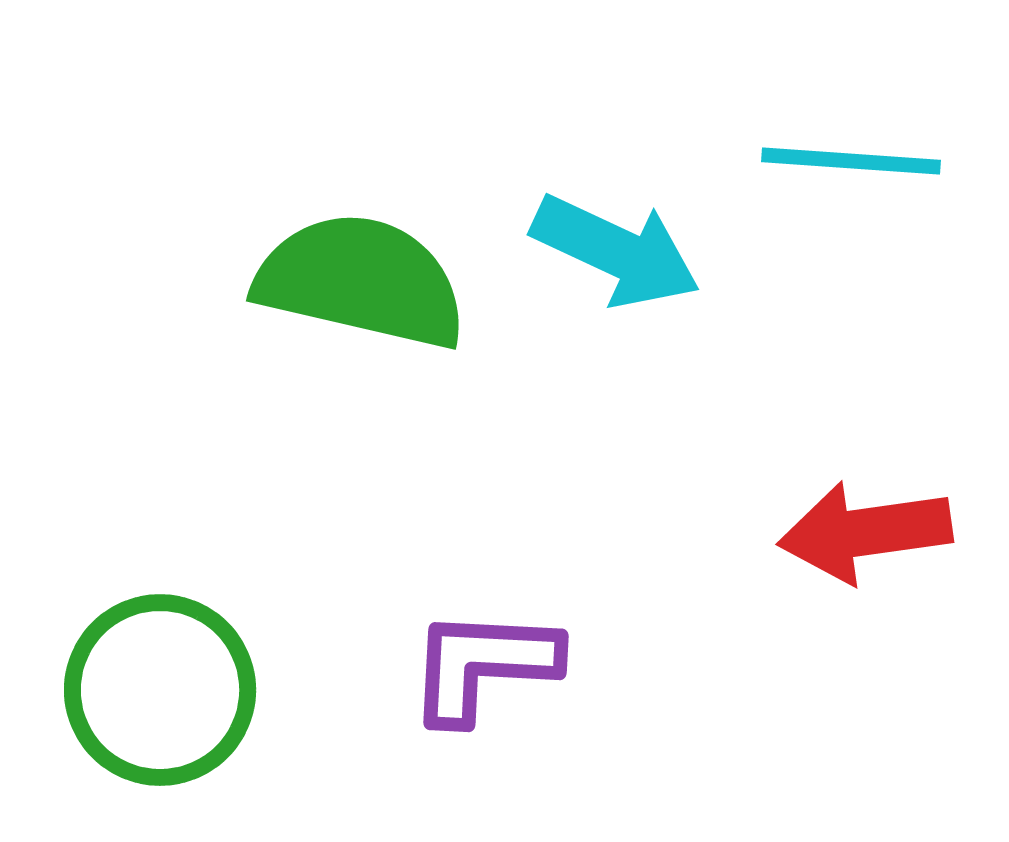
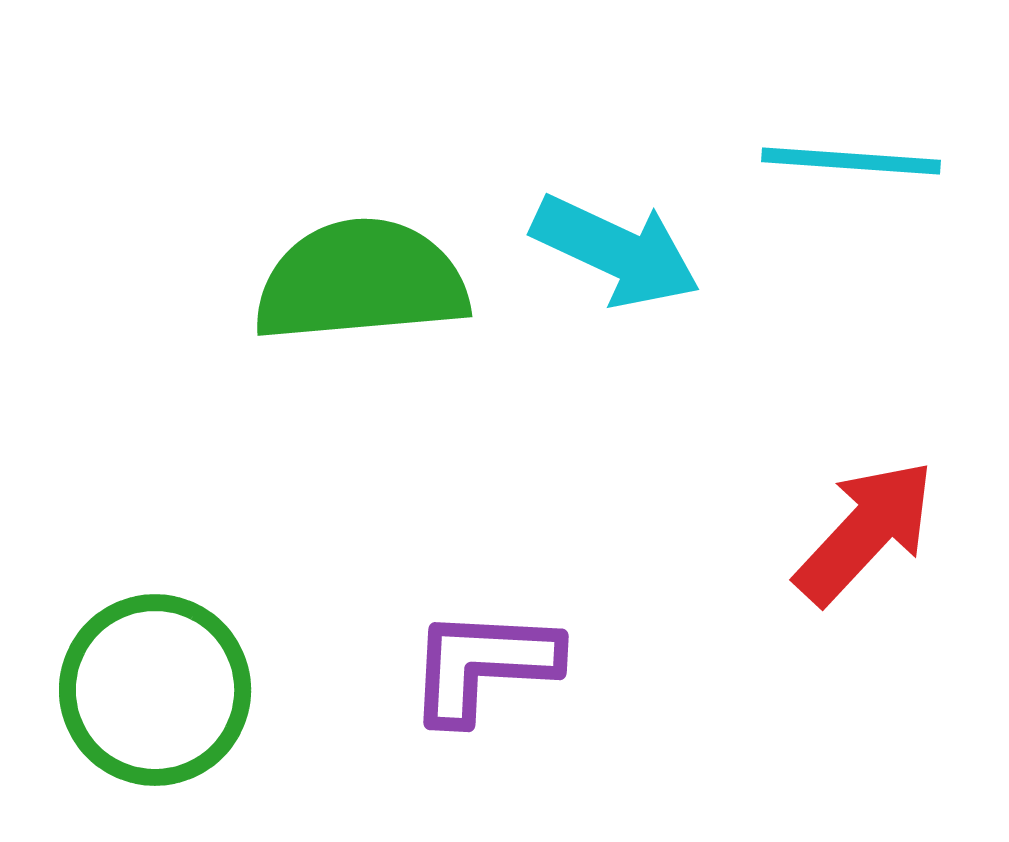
green semicircle: rotated 18 degrees counterclockwise
red arrow: rotated 141 degrees clockwise
green circle: moved 5 px left
